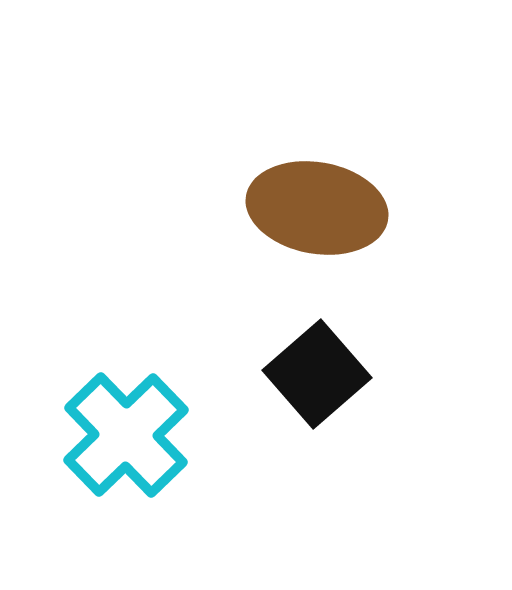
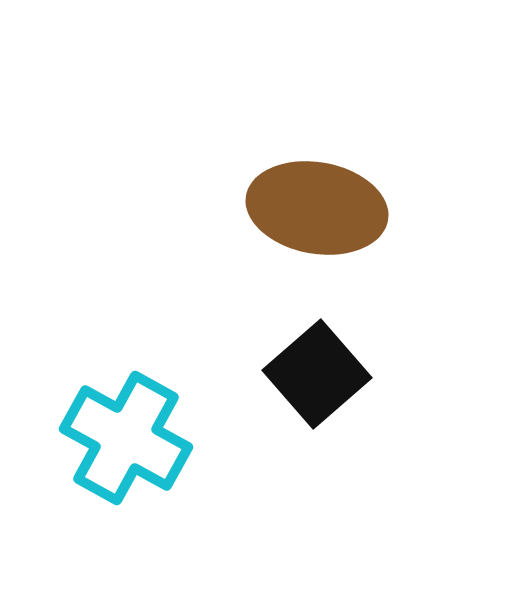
cyan cross: moved 3 px down; rotated 17 degrees counterclockwise
